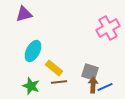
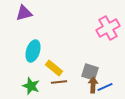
purple triangle: moved 1 px up
cyan ellipse: rotated 10 degrees counterclockwise
